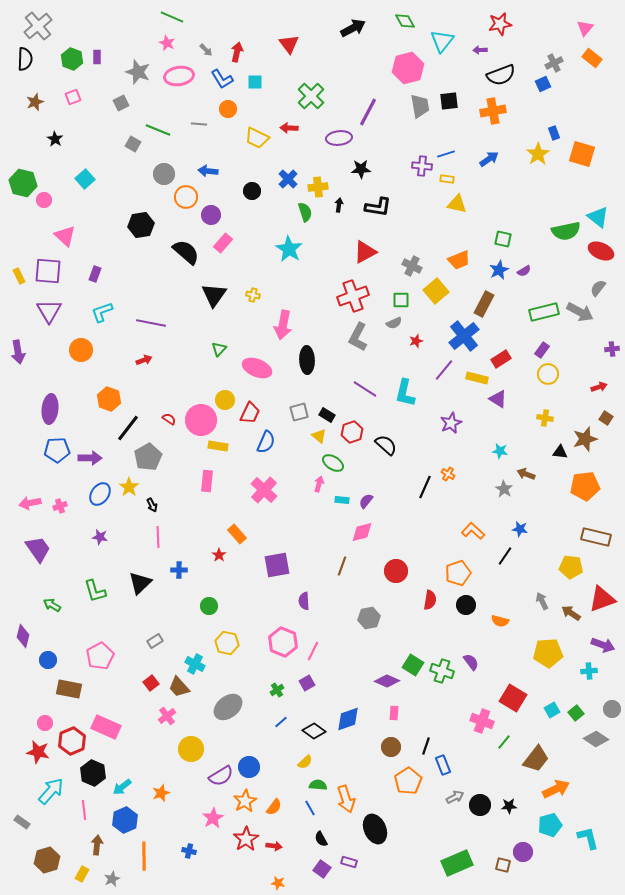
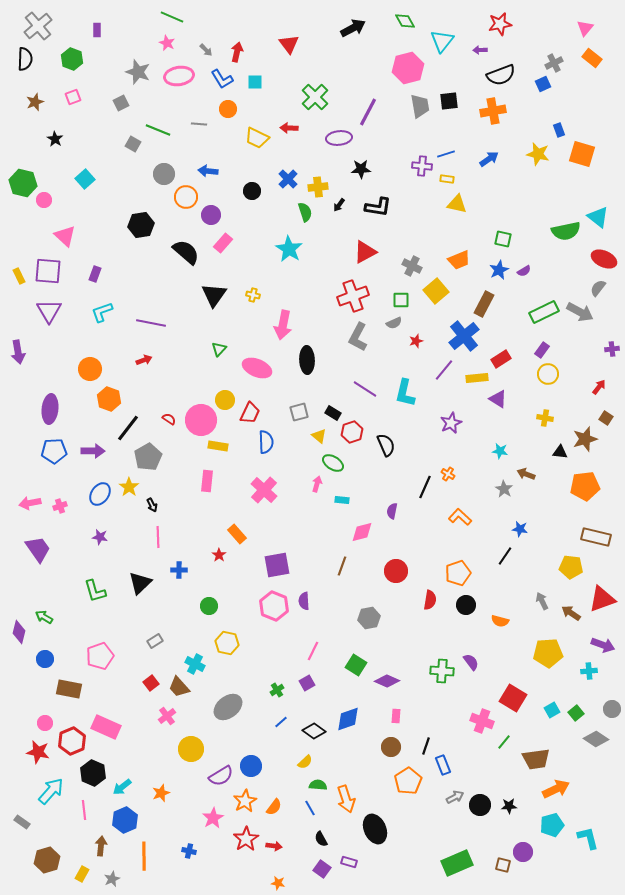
purple rectangle at (97, 57): moved 27 px up
green cross at (311, 96): moved 4 px right, 1 px down
blue rectangle at (554, 133): moved 5 px right, 3 px up
yellow star at (538, 154): rotated 25 degrees counterclockwise
black arrow at (339, 205): rotated 152 degrees counterclockwise
red ellipse at (601, 251): moved 3 px right, 8 px down
green rectangle at (544, 312): rotated 12 degrees counterclockwise
orange circle at (81, 350): moved 9 px right, 19 px down
yellow rectangle at (477, 378): rotated 20 degrees counterclockwise
red arrow at (599, 387): rotated 35 degrees counterclockwise
black rectangle at (327, 415): moved 6 px right, 2 px up
blue semicircle at (266, 442): rotated 25 degrees counterclockwise
black semicircle at (386, 445): rotated 25 degrees clockwise
blue pentagon at (57, 450): moved 3 px left, 1 px down
purple arrow at (90, 458): moved 3 px right, 7 px up
pink arrow at (319, 484): moved 2 px left
purple semicircle at (366, 501): moved 26 px right, 10 px down; rotated 28 degrees counterclockwise
orange L-shape at (473, 531): moved 13 px left, 14 px up
green arrow at (52, 605): moved 8 px left, 12 px down
purple diamond at (23, 636): moved 4 px left, 4 px up
pink hexagon at (283, 642): moved 9 px left, 36 px up
pink pentagon at (100, 656): rotated 8 degrees clockwise
blue circle at (48, 660): moved 3 px left, 1 px up
green square at (413, 665): moved 57 px left
green cross at (442, 671): rotated 15 degrees counterclockwise
pink rectangle at (394, 713): moved 2 px right, 3 px down
brown trapezoid at (536, 759): rotated 44 degrees clockwise
blue circle at (249, 767): moved 2 px right, 1 px up
cyan pentagon at (550, 825): moved 2 px right
brown arrow at (97, 845): moved 4 px right, 1 px down
